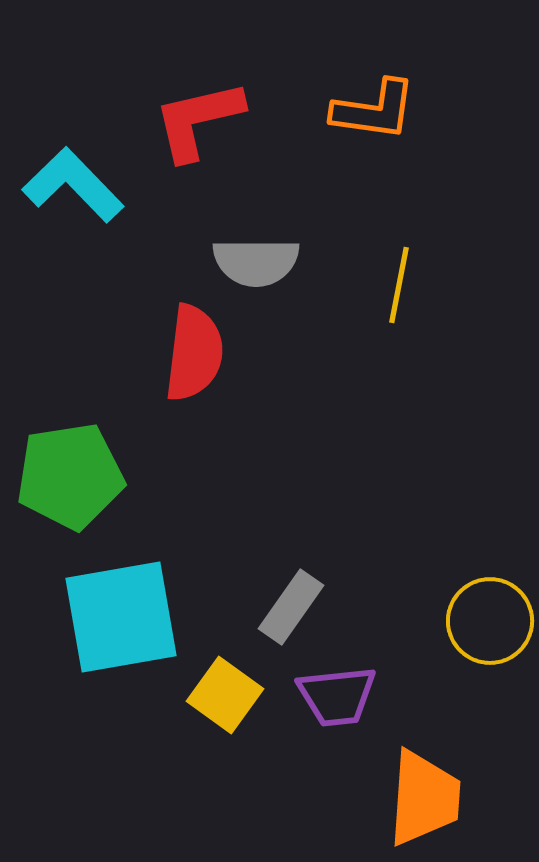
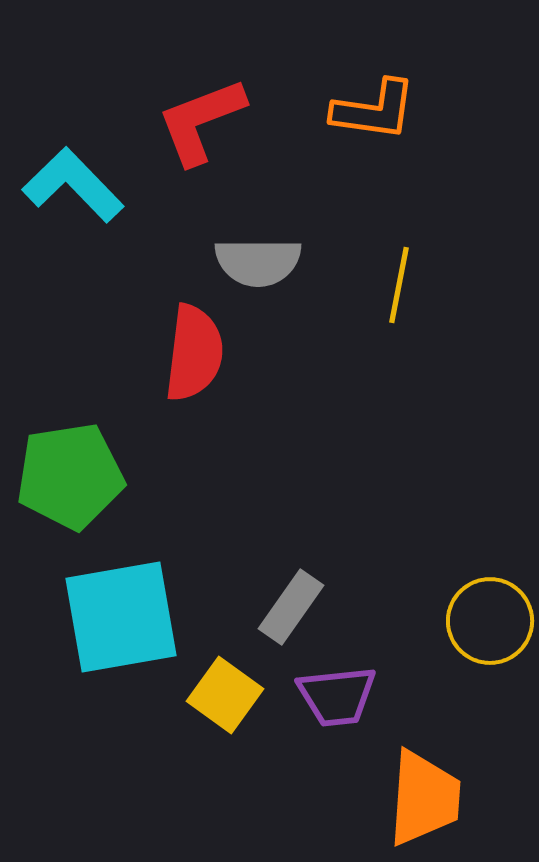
red L-shape: moved 3 px right, 1 px down; rotated 8 degrees counterclockwise
gray semicircle: moved 2 px right
